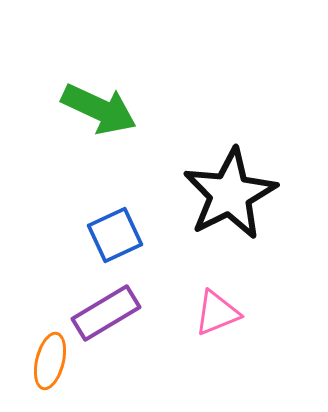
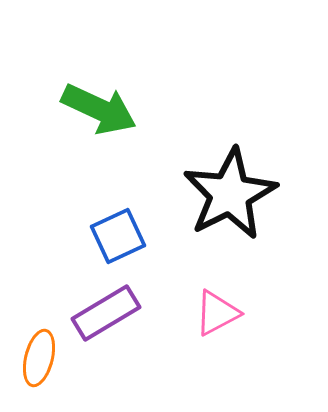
blue square: moved 3 px right, 1 px down
pink triangle: rotated 6 degrees counterclockwise
orange ellipse: moved 11 px left, 3 px up
